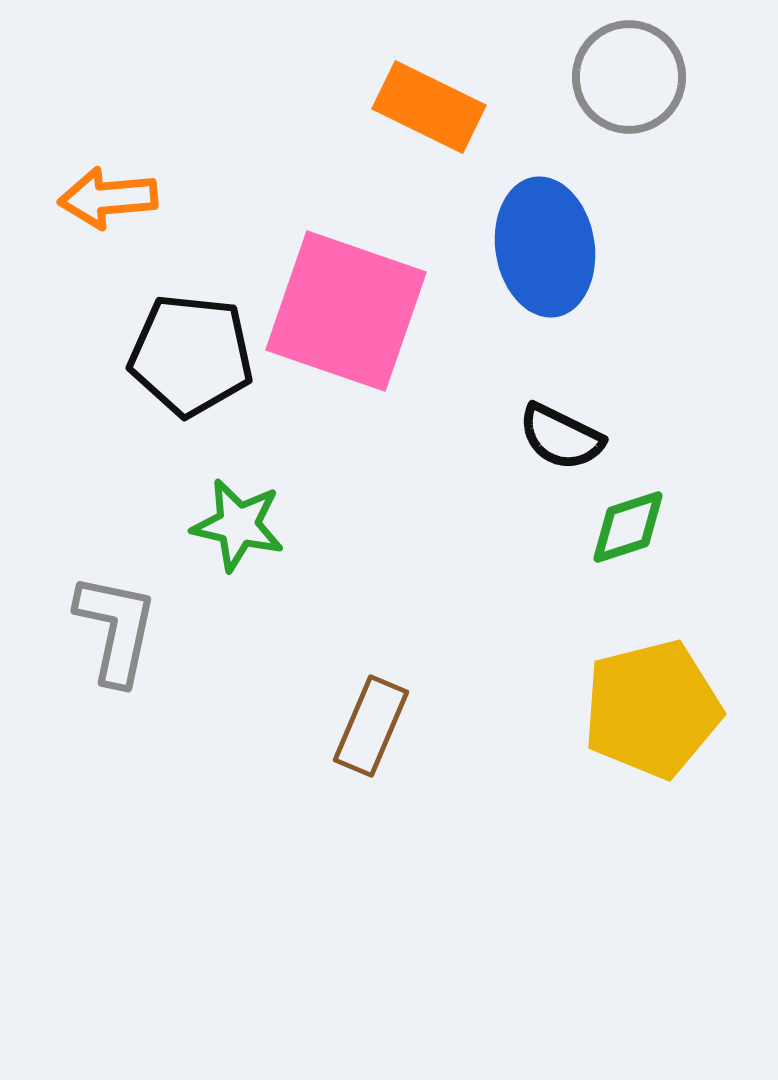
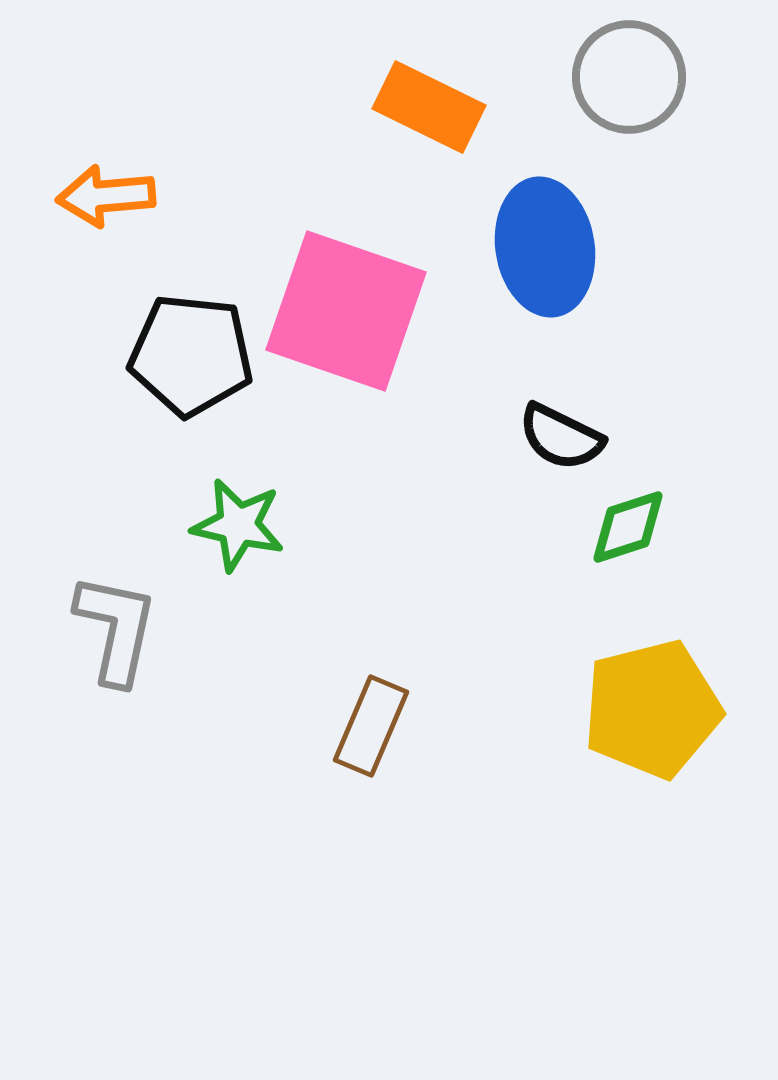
orange arrow: moved 2 px left, 2 px up
